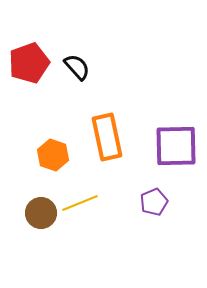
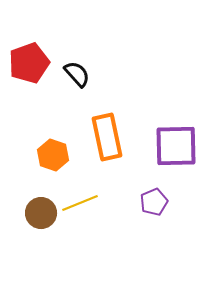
black semicircle: moved 7 px down
